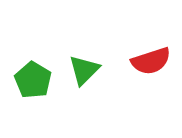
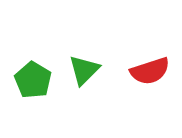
red semicircle: moved 1 px left, 10 px down
